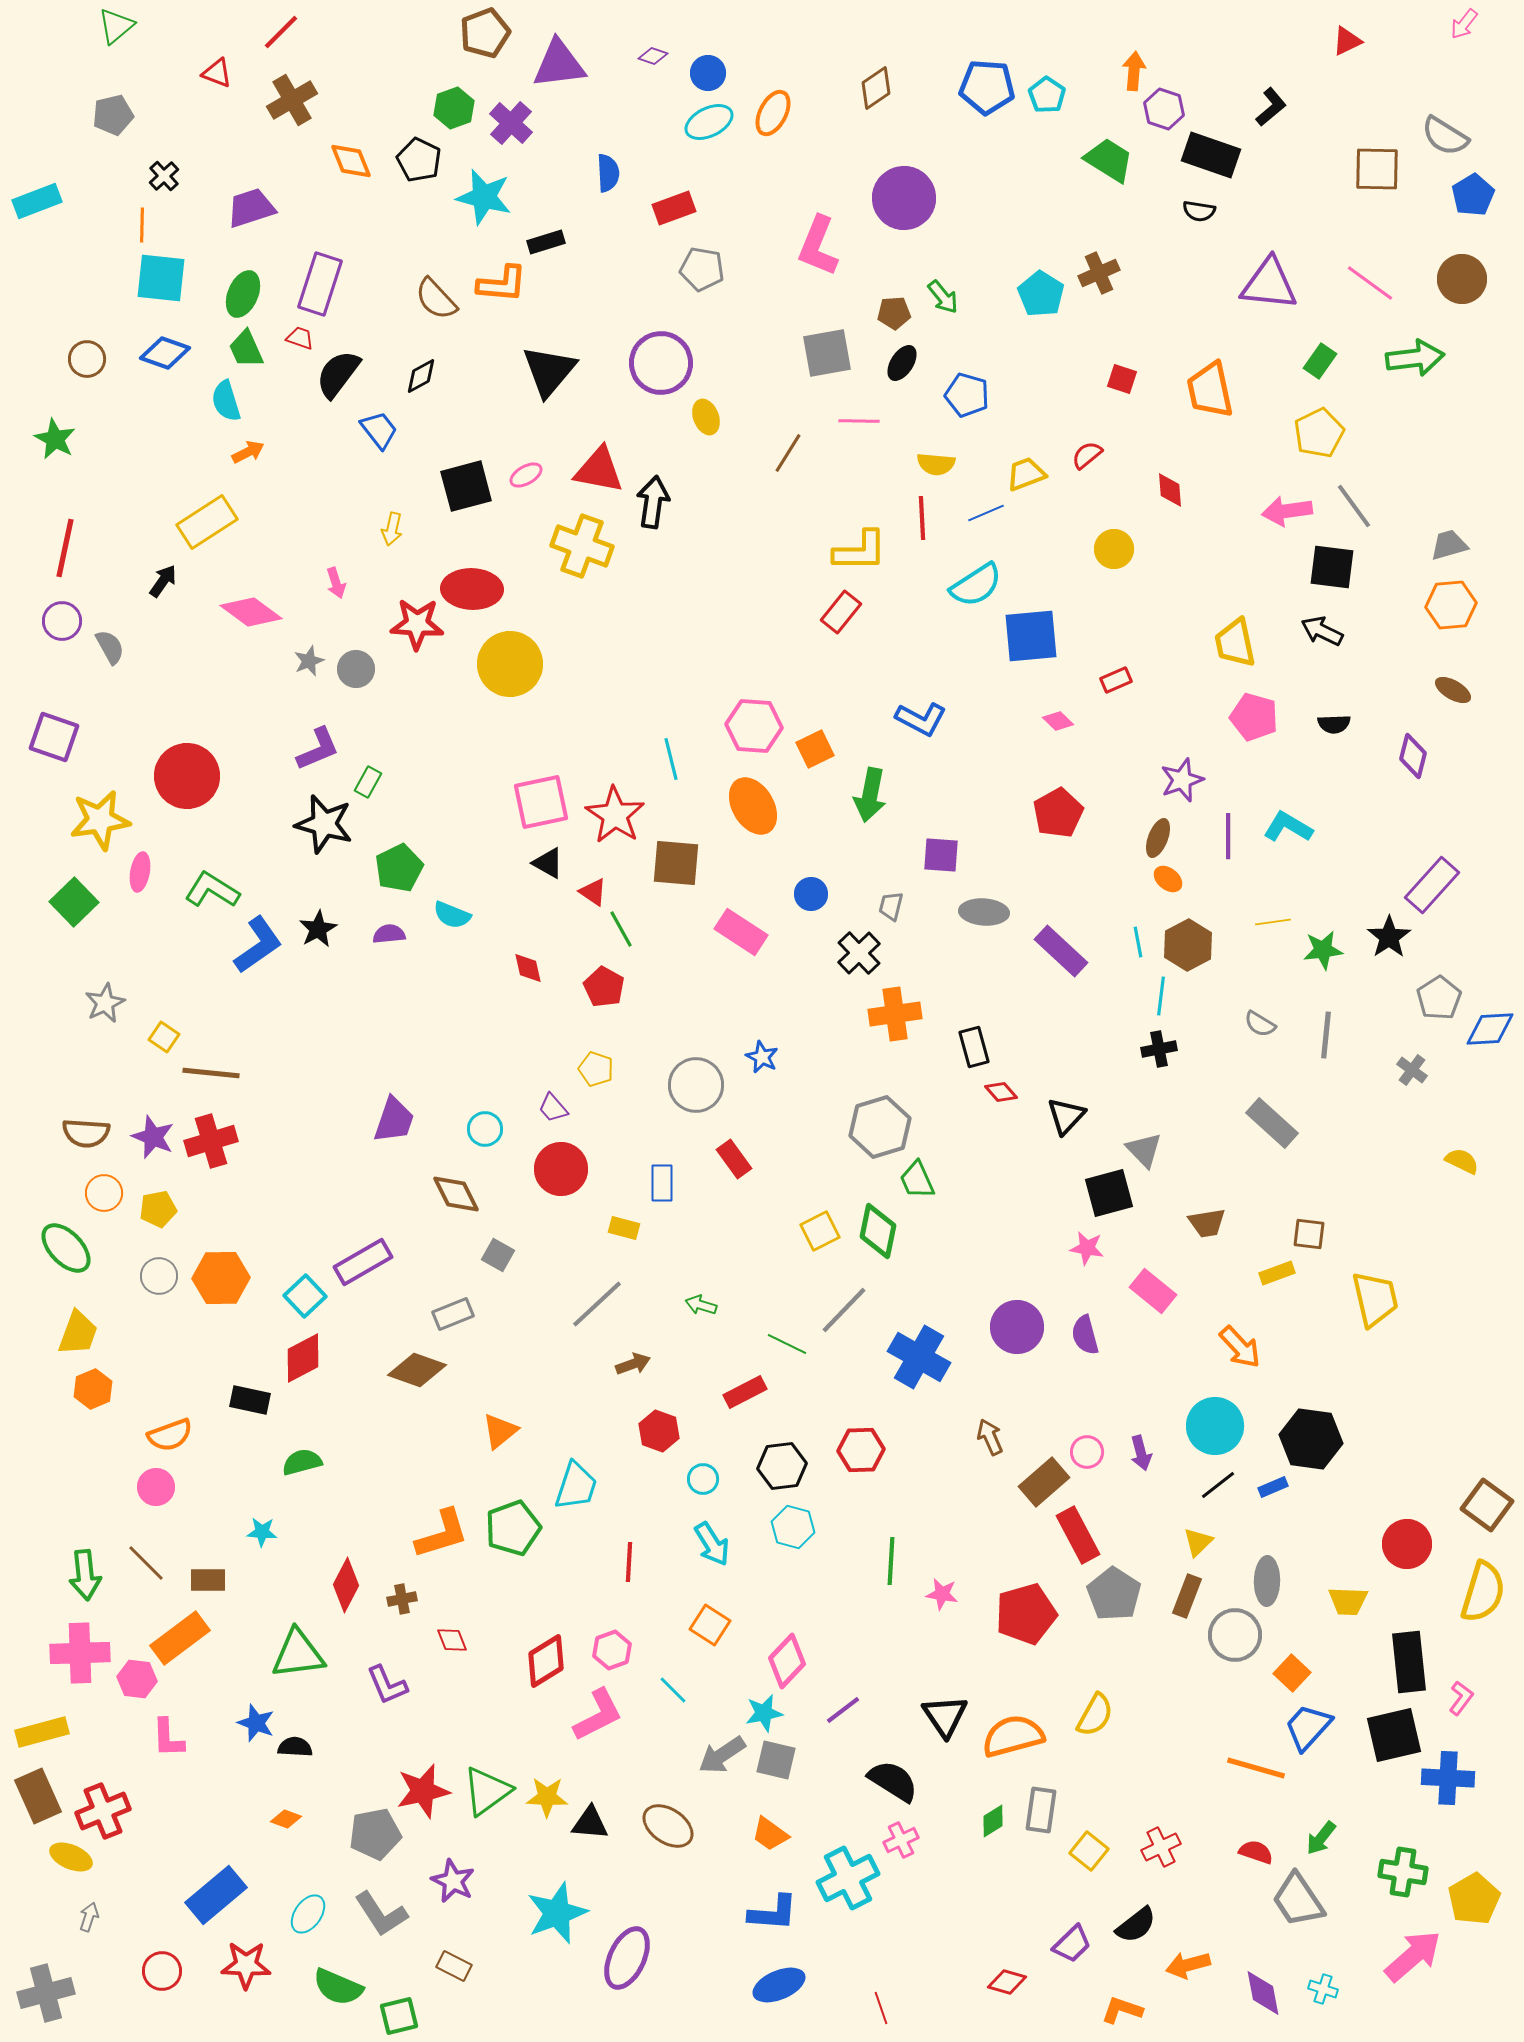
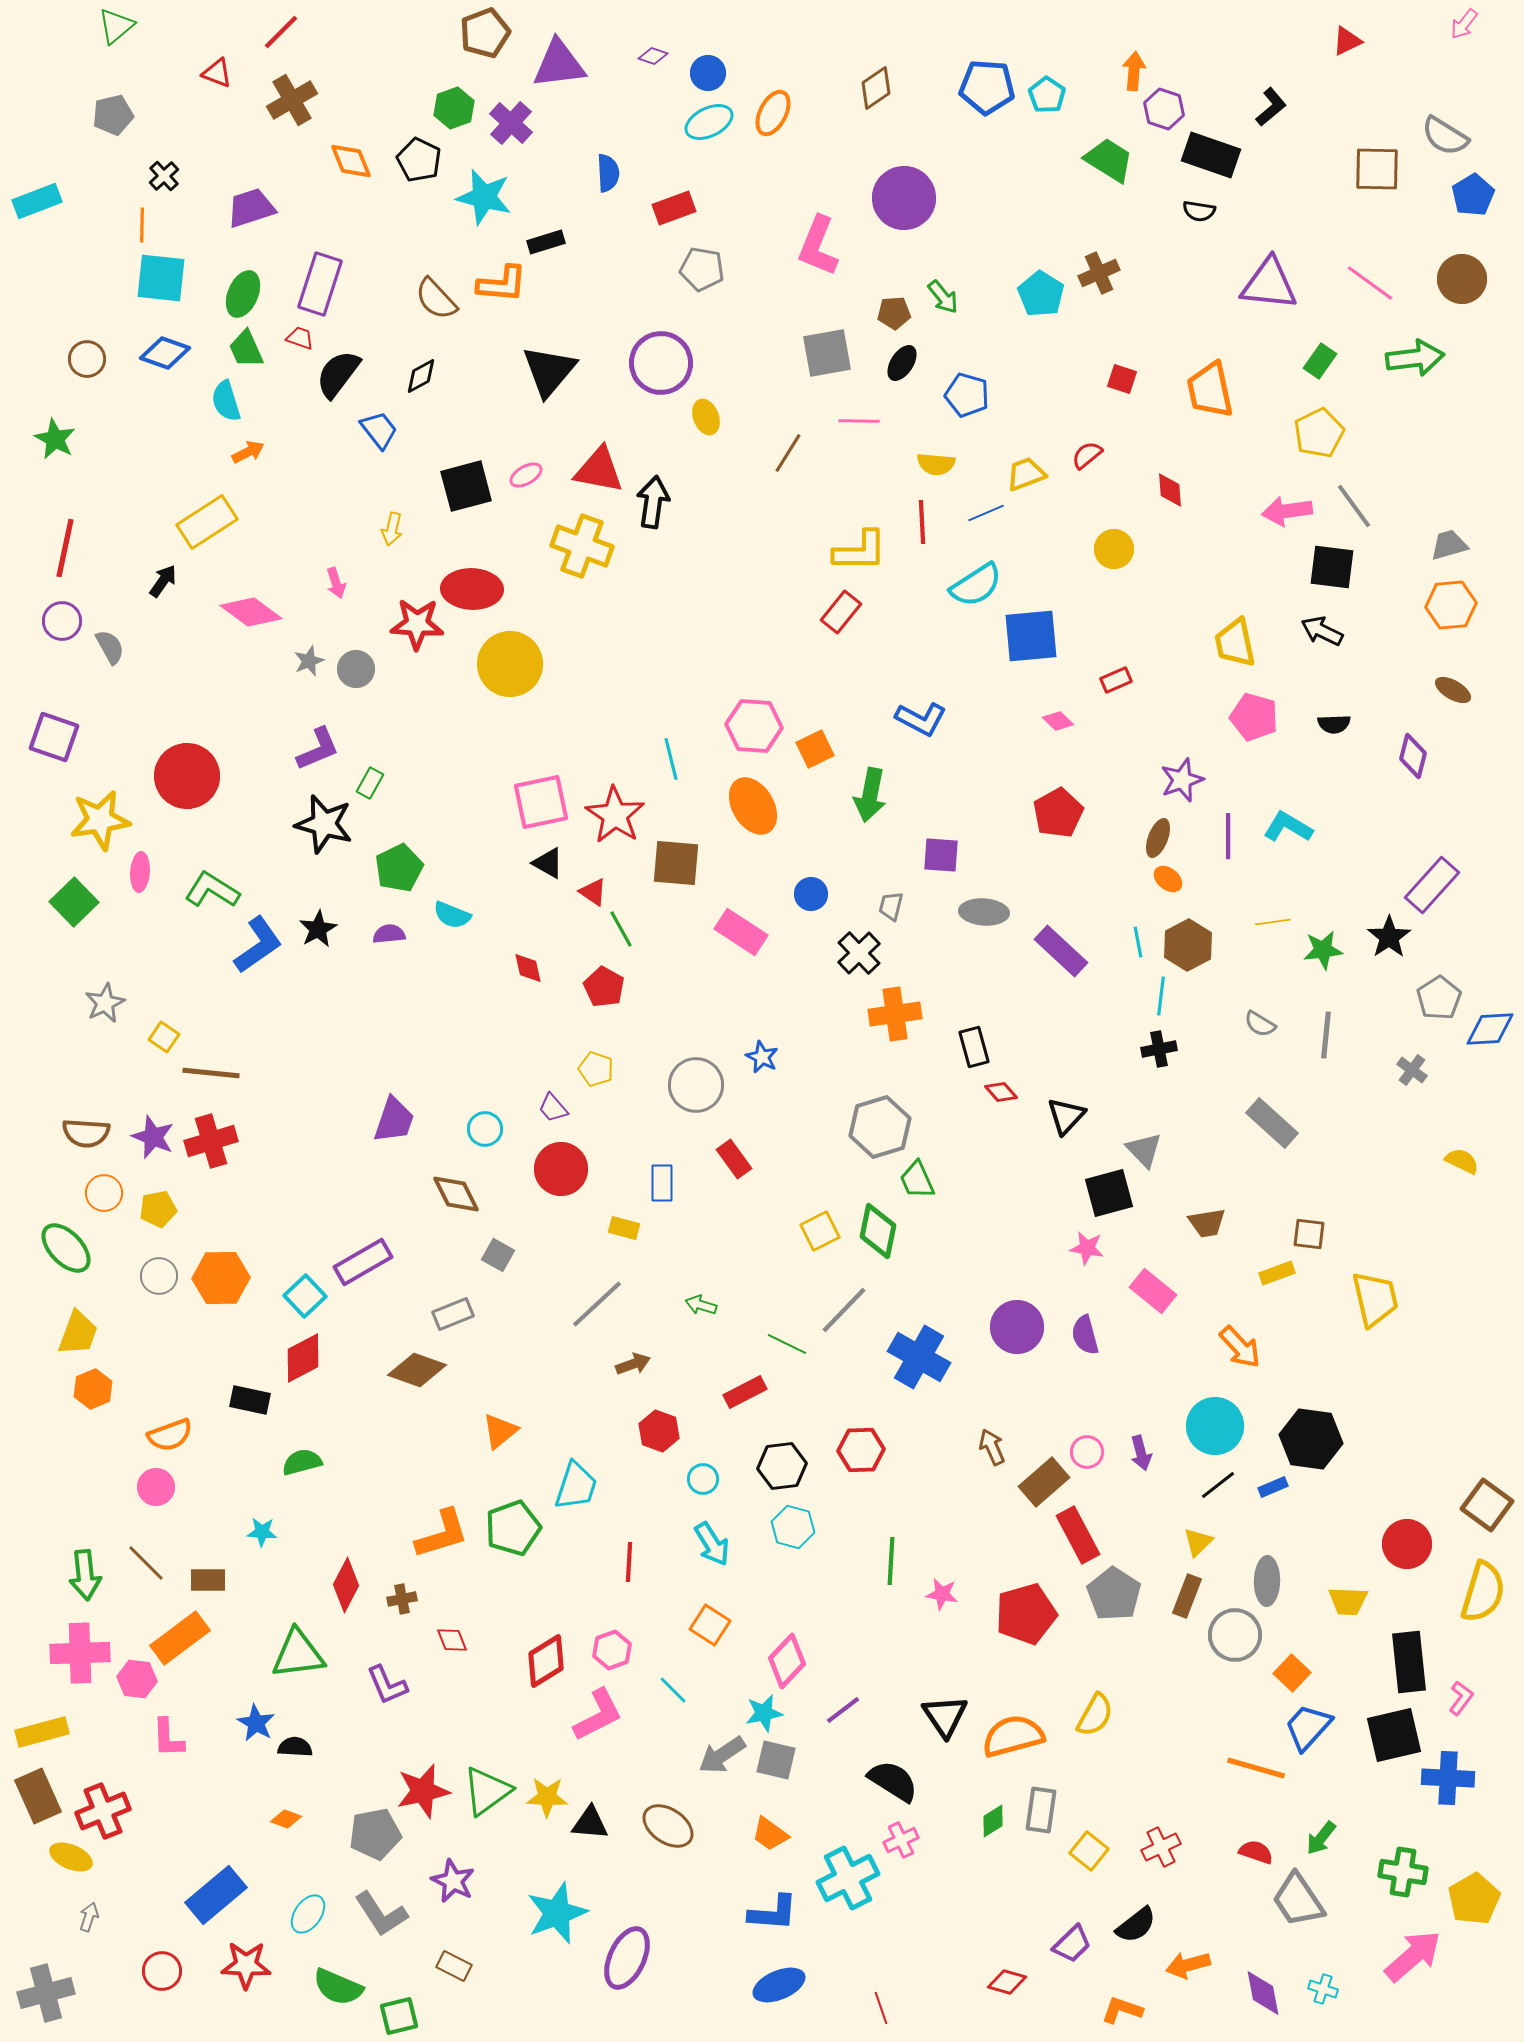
red line at (922, 518): moved 4 px down
green rectangle at (368, 782): moved 2 px right, 1 px down
pink ellipse at (140, 872): rotated 6 degrees counterclockwise
brown arrow at (990, 1437): moved 2 px right, 10 px down
blue star at (256, 1723): rotated 9 degrees clockwise
